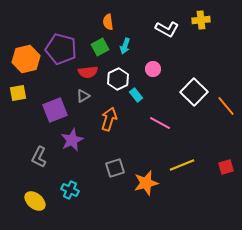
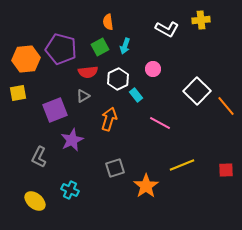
orange hexagon: rotated 8 degrees clockwise
white square: moved 3 px right, 1 px up
red square: moved 3 px down; rotated 14 degrees clockwise
orange star: moved 3 px down; rotated 20 degrees counterclockwise
